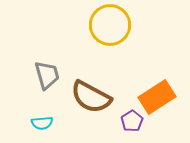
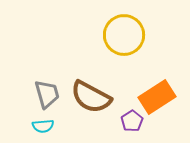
yellow circle: moved 14 px right, 10 px down
gray trapezoid: moved 19 px down
cyan semicircle: moved 1 px right, 3 px down
